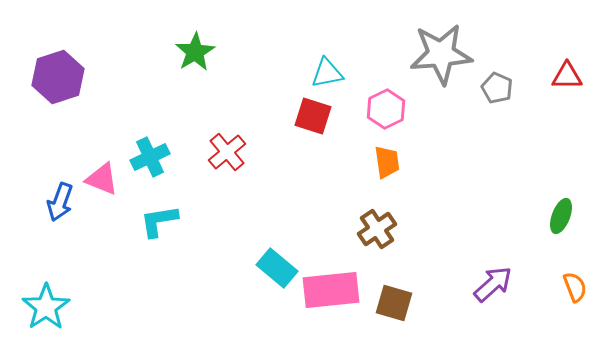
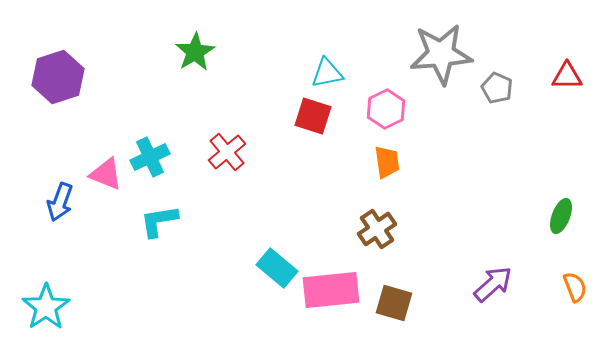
pink triangle: moved 4 px right, 5 px up
